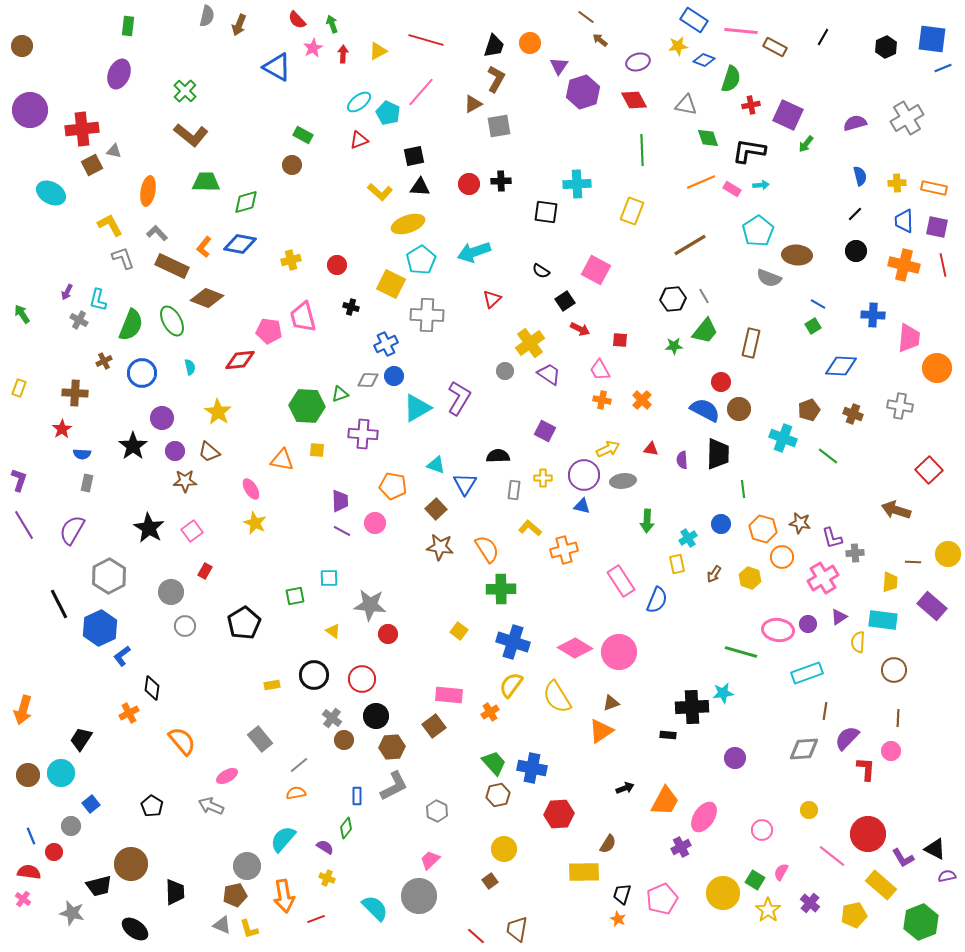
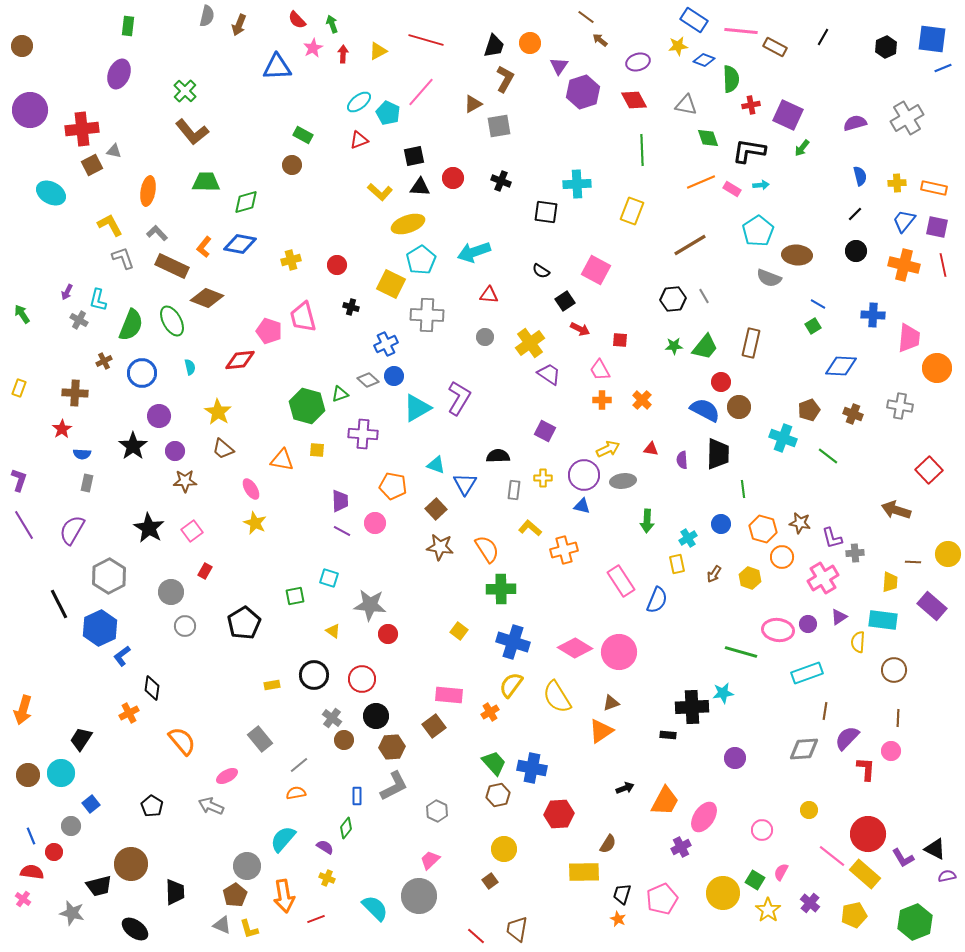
blue triangle at (277, 67): rotated 32 degrees counterclockwise
brown L-shape at (496, 79): moved 9 px right
green semicircle at (731, 79): rotated 20 degrees counterclockwise
brown L-shape at (191, 135): moved 1 px right, 3 px up; rotated 12 degrees clockwise
green arrow at (806, 144): moved 4 px left, 4 px down
black cross at (501, 181): rotated 24 degrees clockwise
red circle at (469, 184): moved 16 px left, 6 px up
blue trapezoid at (904, 221): rotated 40 degrees clockwise
red triangle at (492, 299): moved 3 px left, 4 px up; rotated 48 degrees clockwise
pink pentagon at (269, 331): rotated 10 degrees clockwise
green trapezoid at (705, 331): moved 16 px down
gray circle at (505, 371): moved 20 px left, 34 px up
gray diamond at (368, 380): rotated 40 degrees clockwise
orange cross at (602, 400): rotated 12 degrees counterclockwise
green hexagon at (307, 406): rotated 12 degrees clockwise
brown circle at (739, 409): moved 2 px up
purple circle at (162, 418): moved 3 px left, 2 px up
brown trapezoid at (209, 452): moved 14 px right, 3 px up
cyan square at (329, 578): rotated 18 degrees clockwise
red semicircle at (29, 872): moved 3 px right
yellow rectangle at (881, 885): moved 16 px left, 11 px up
brown pentagon at (235, 895): rotated 20 degrees counterclockwise
green hexagon at (921, 922): moved 6 px left
